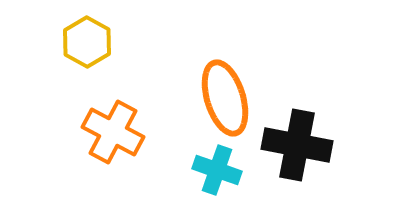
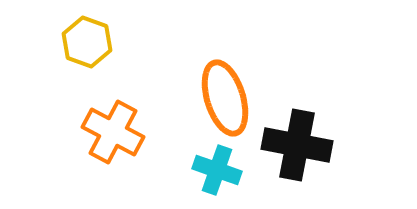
yellow hexagon: rotated 9 degrees counterclockwise
